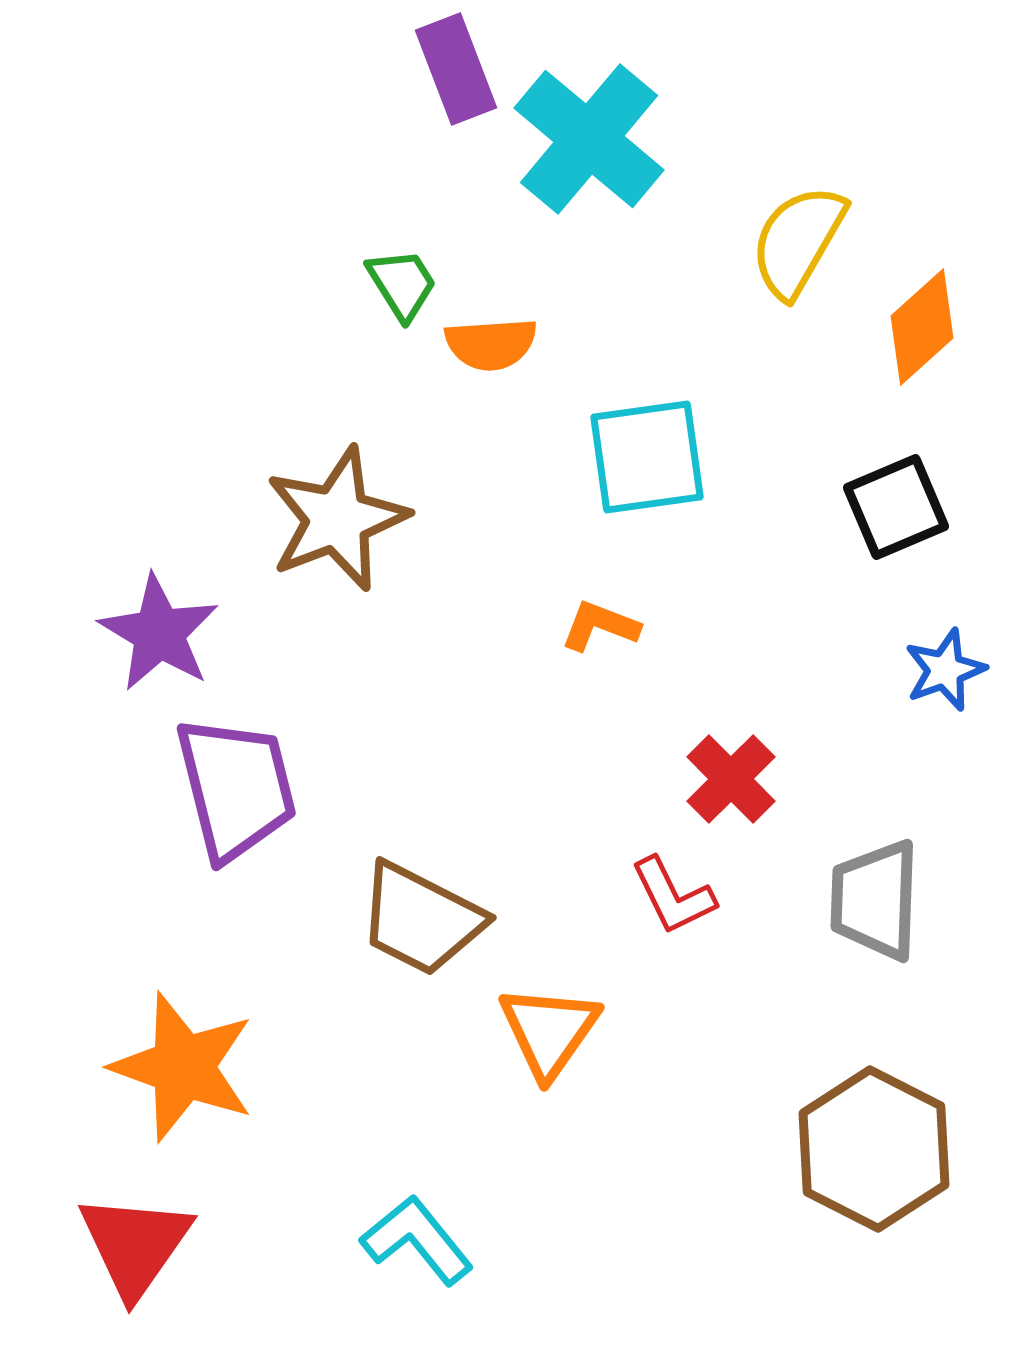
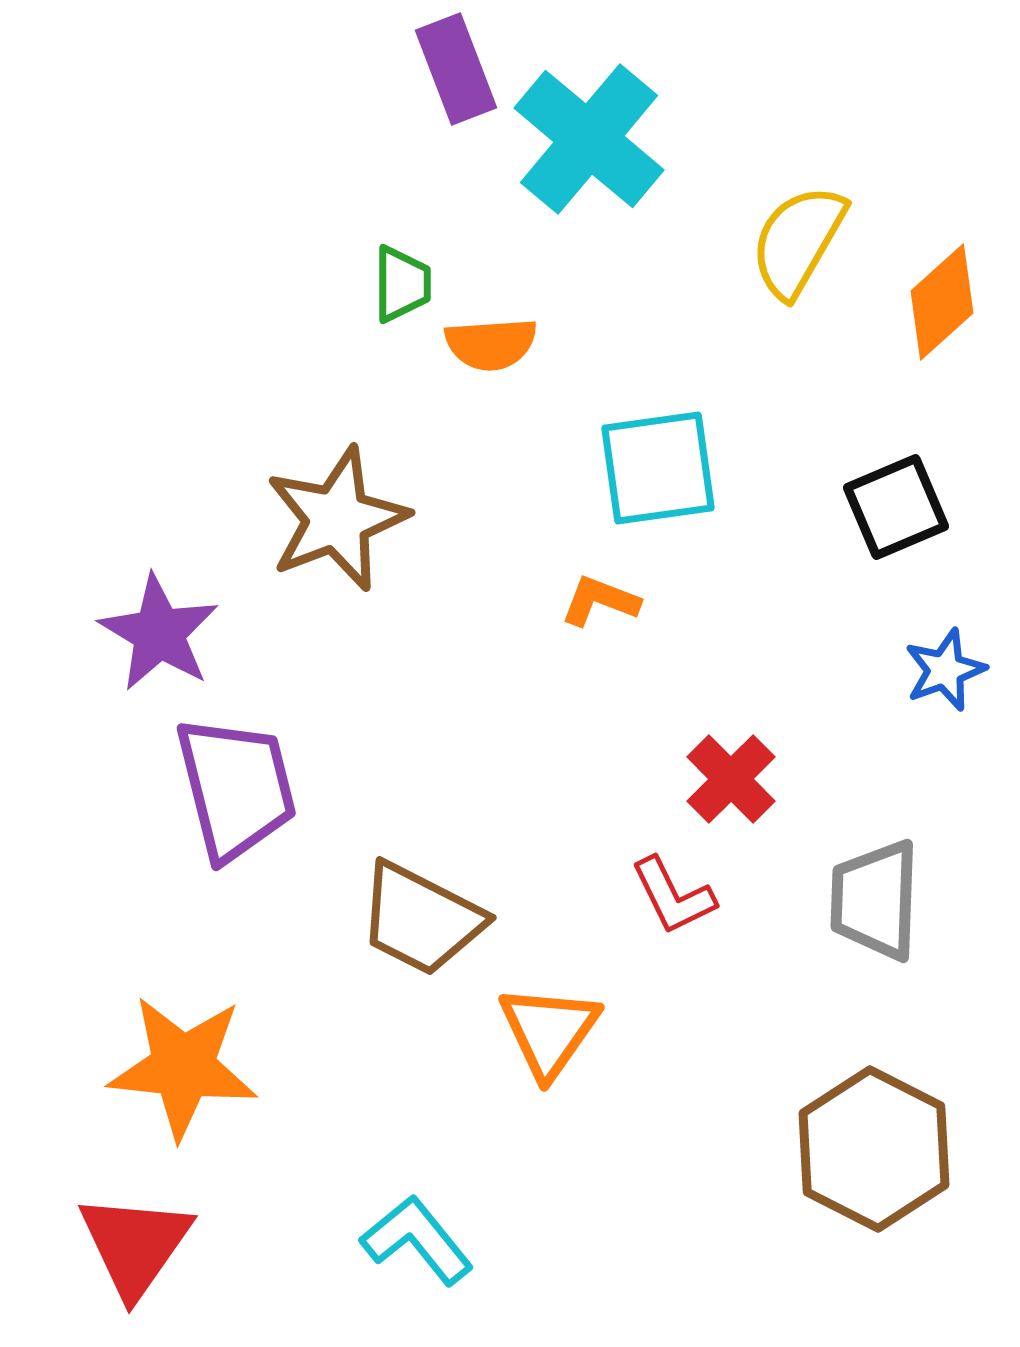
green trapezoid: rotated 32 degrees clockwise
orange diamond: moved 20 px right, 25 px up
cyan square: moved 11 px right, 11 px down
orange L-shape: moved 25 px up
orange star: rotated 14 degrees counterclockwise
